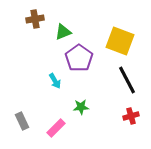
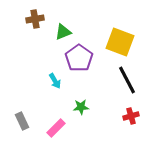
yellow square: moved 1 px down
